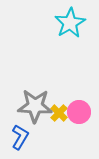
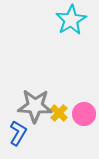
cyan star: moved 1 px right, 3 px up
pink circle: moved 5 px right, 2 px down
blue L-shape: moved 2 px left, 4 px up
